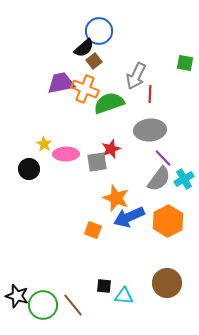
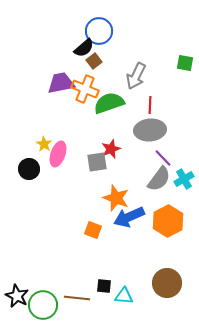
red line: moved 11 px down
pink ellipse: moved 8 px left; rotated 70 degrees counterclockwise
black star: rotated 10 degrees clockwise
brown line: moved 4 px right, 7 px up; rotated 45 degrees counterclockwise
